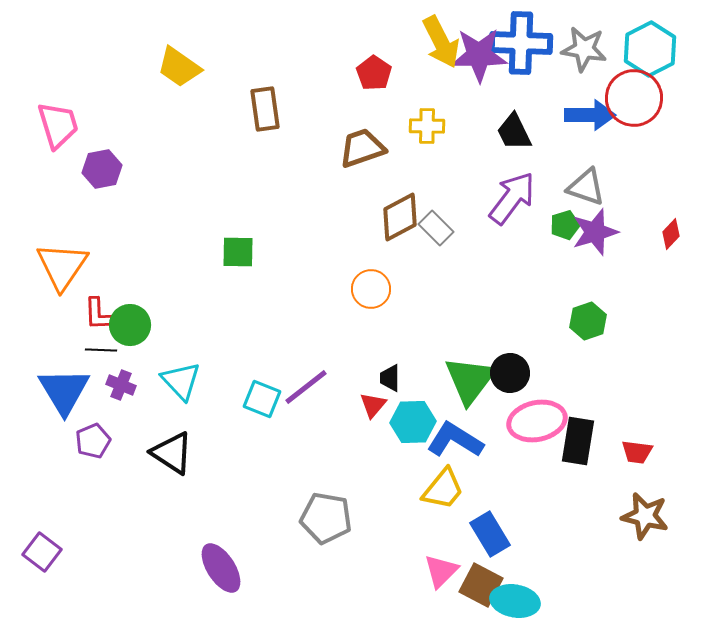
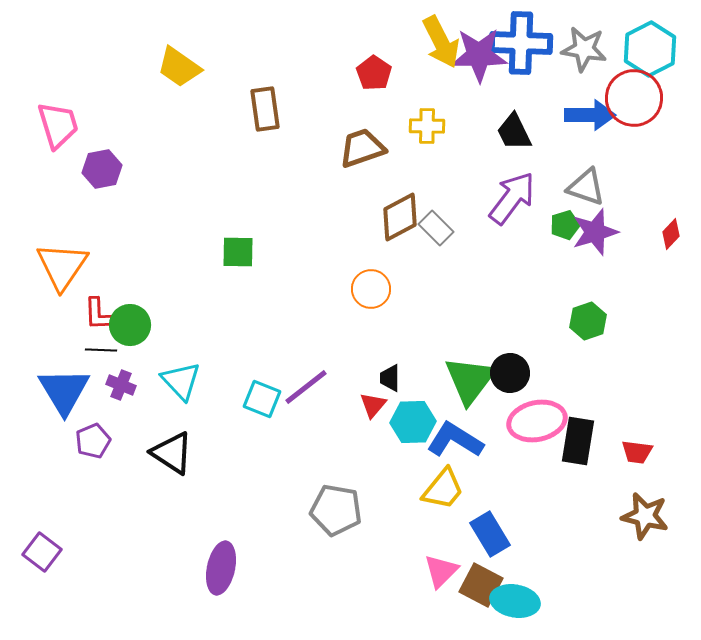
gray pentagon at (326, 518): moved 10 px right, 8 px up
purple ellipse at (221, 568): rotated 45 degrees clockwise
